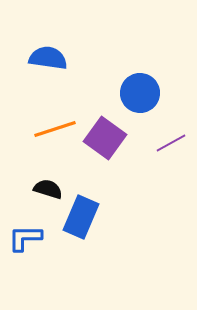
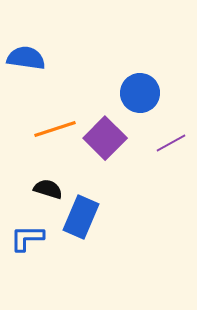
blue semicircle: moved 22 px left
purple square: rotated 9 degrees clockwise
blue L-shape: moved 2 px right
